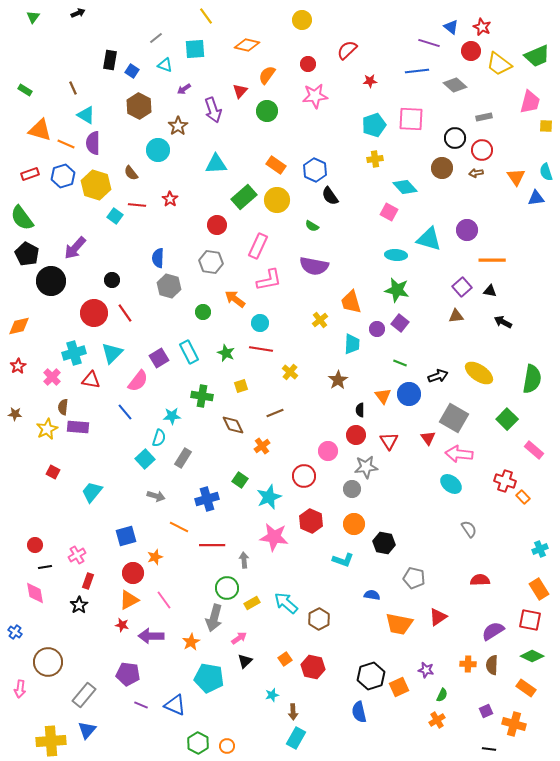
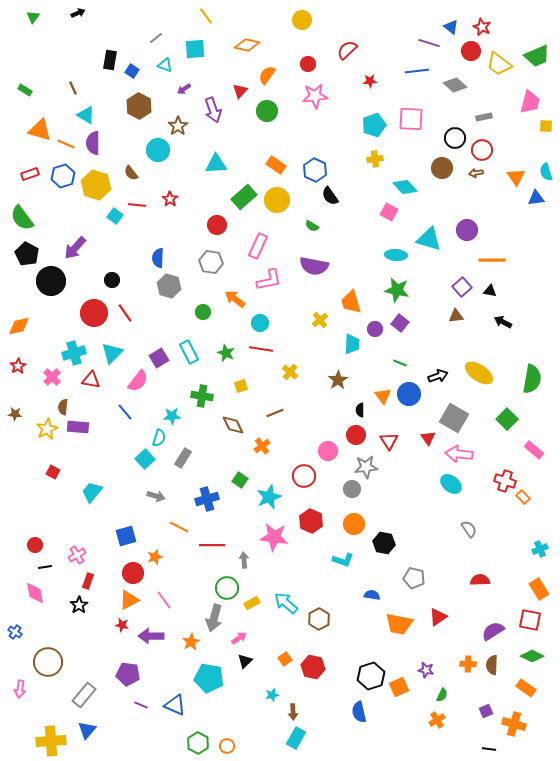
purple circle at (377, 329): moved 2 px left
